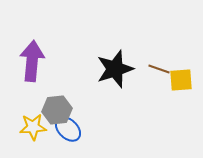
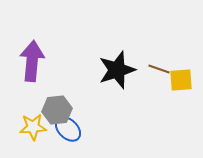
black star: moved 2 px right, 1 px down
